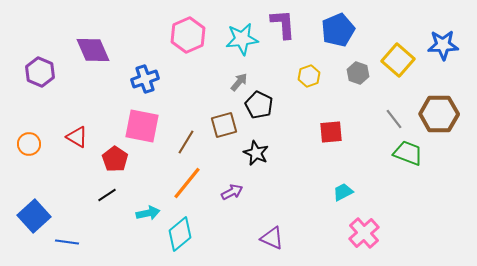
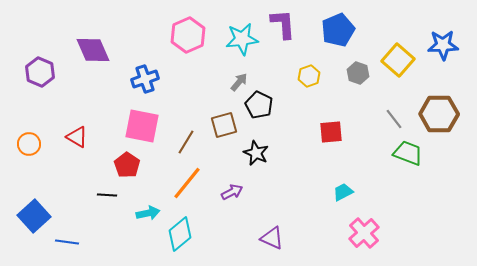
red pentagon: moved 12 px right, 6 px down
black line: rotated 36 degrees clockwise
